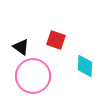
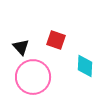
black triangle: rotated 12 degrees clockwise
pink circle: moved 1 px down
